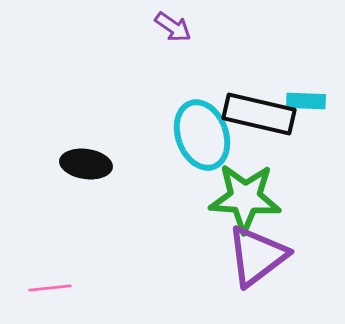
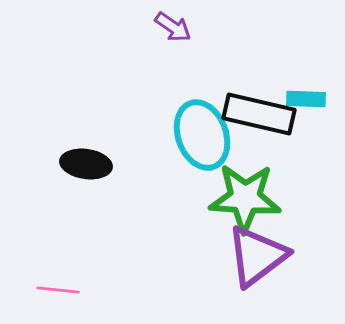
cyan rectangle: moved 2 px up
pink line: moved 8 px right, 2 px down; rotated 12 degrees clockwise
